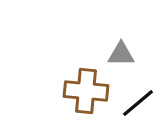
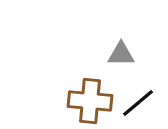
brown cross: moved 4 px right, 10 px down
